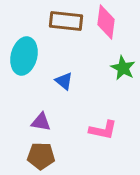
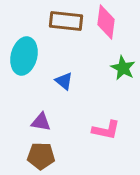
pink L-shape: moved 3 px right
